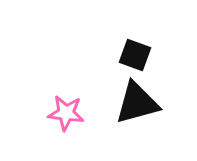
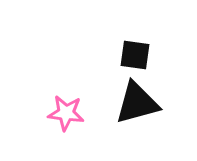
black square: rotated 12 degrees counterclockwise
